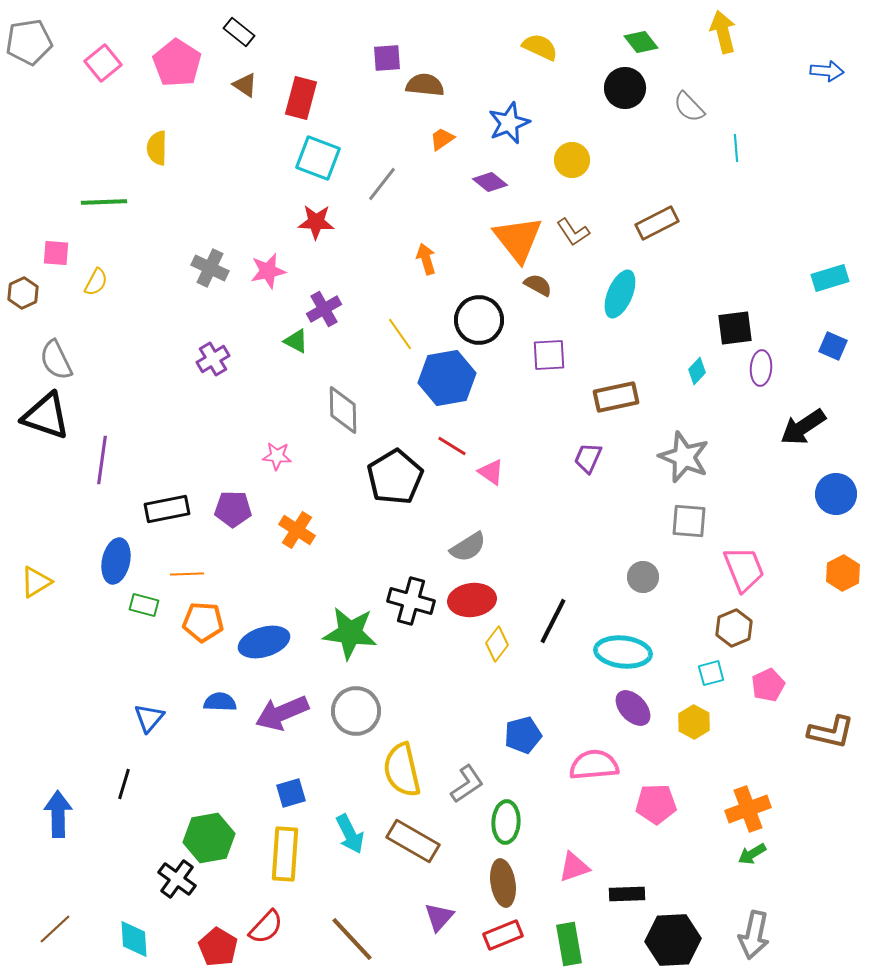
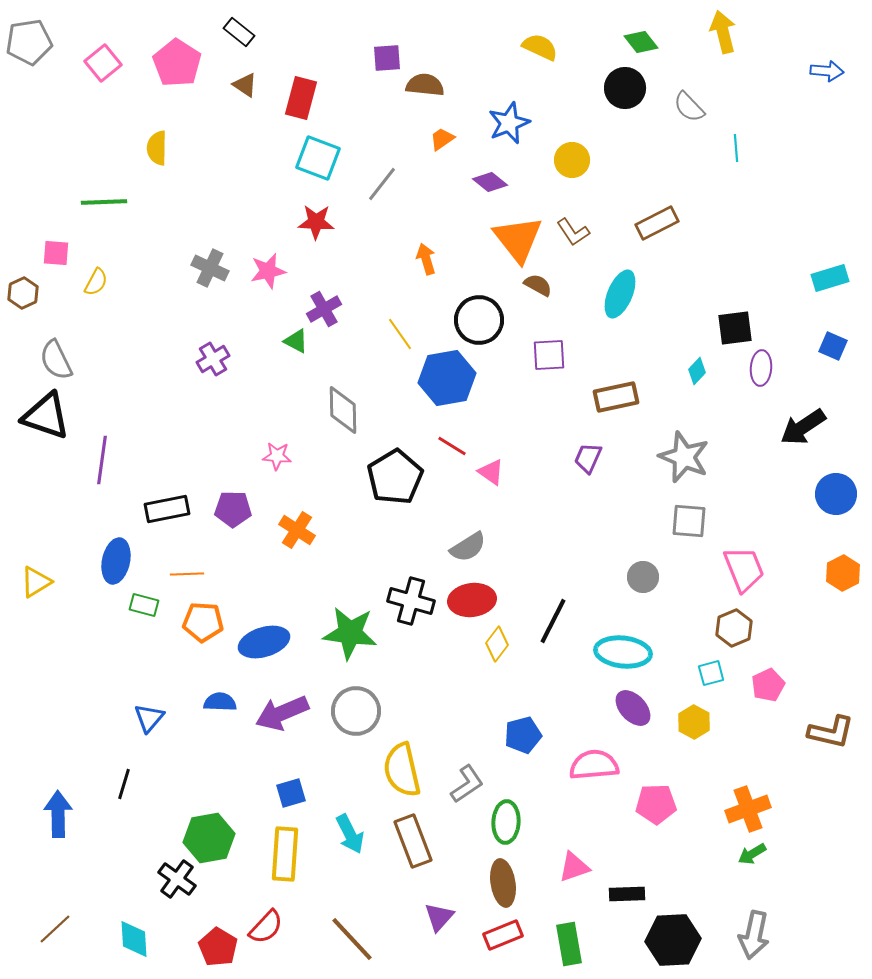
brown rectangle at (413, 841): rotated 39 degrees clockwise
